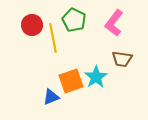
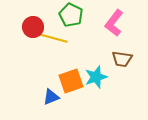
green pentagon: moved 3 px left, 5 px up
red circle: moved 1 px right, 2 px down
yellow line: rotated 64 degrees counterclockwise
cyan star: rotated 15 degrees clockwise
